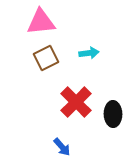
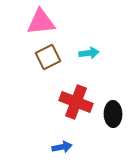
brown square: moved 2 px right, 1 px up
red cross: rotated 24 degrees counterclockwise
blue arrow: rotated 60 degrees counterclockwise
